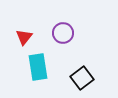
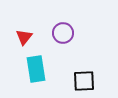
cyan rectangle: moved 2 px left, 2 px down
black square: moved 2 px right, 3 px down; rotated 35 degrees clockwise
